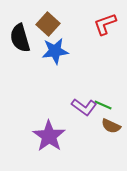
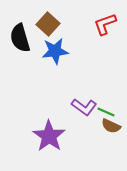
green line: moved 3 px right, 7 px down
